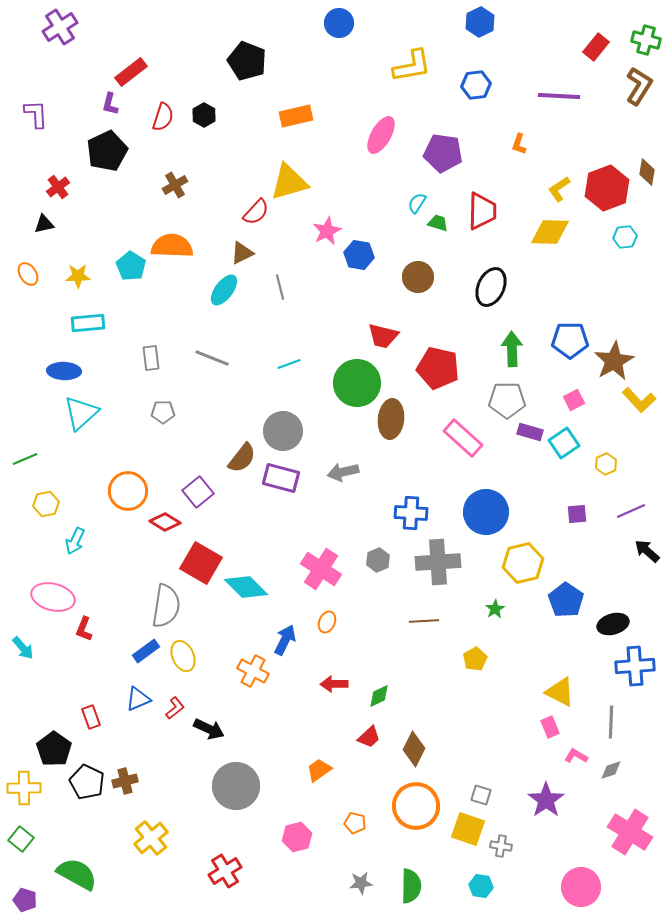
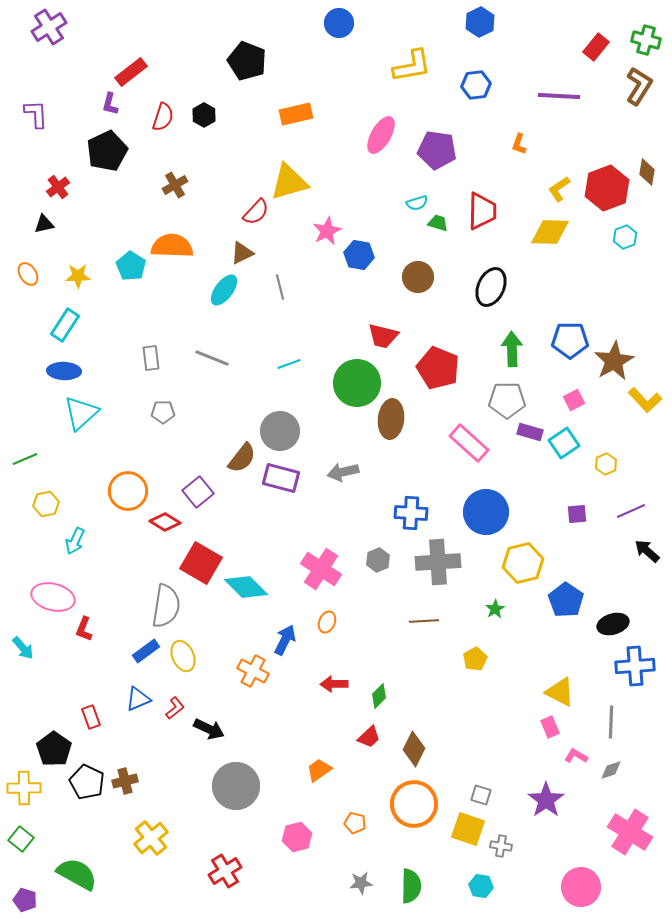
purple cross at (60, 27): moved 11 px left
orange rectangle at (296, 116): moved 2 px up
purple pentagon at (443, 153): moved 6 px left, 3 px up
cyan semicircle at (417, 203): rotated 140 degrees counterclockwise
cyan hexagon at (625, 237): rotated 15 degrees counterclockwise
cyan rectangle at (88, 323): moved 23 px left, 2 px down; rotated 52 degrees counterclockwise
red pentagon at (438, 368): rotated 9 degrees clockwise
yellow L-shape at (639, 400): moved 6 px right
gray circle at (283, 431): moved 3 px left
pink rectangle at (463, 438): moved 6 px right, 5 px down
green diamond at (379, 696): rotated 20 degrees counterclockwise
orange circle at (416, 806): moved 2 px left, 2 px up
